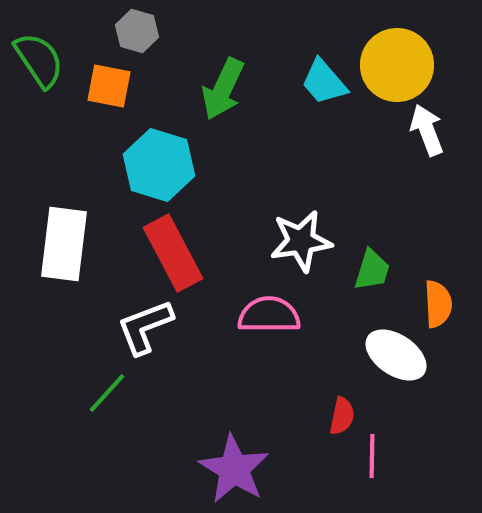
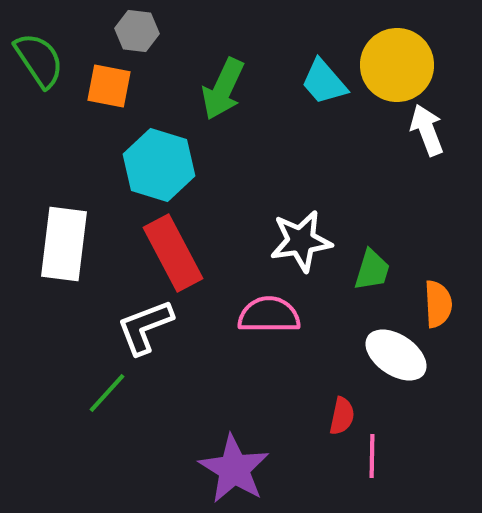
gray hexagon: rotated 9 degrees counterclockwise
